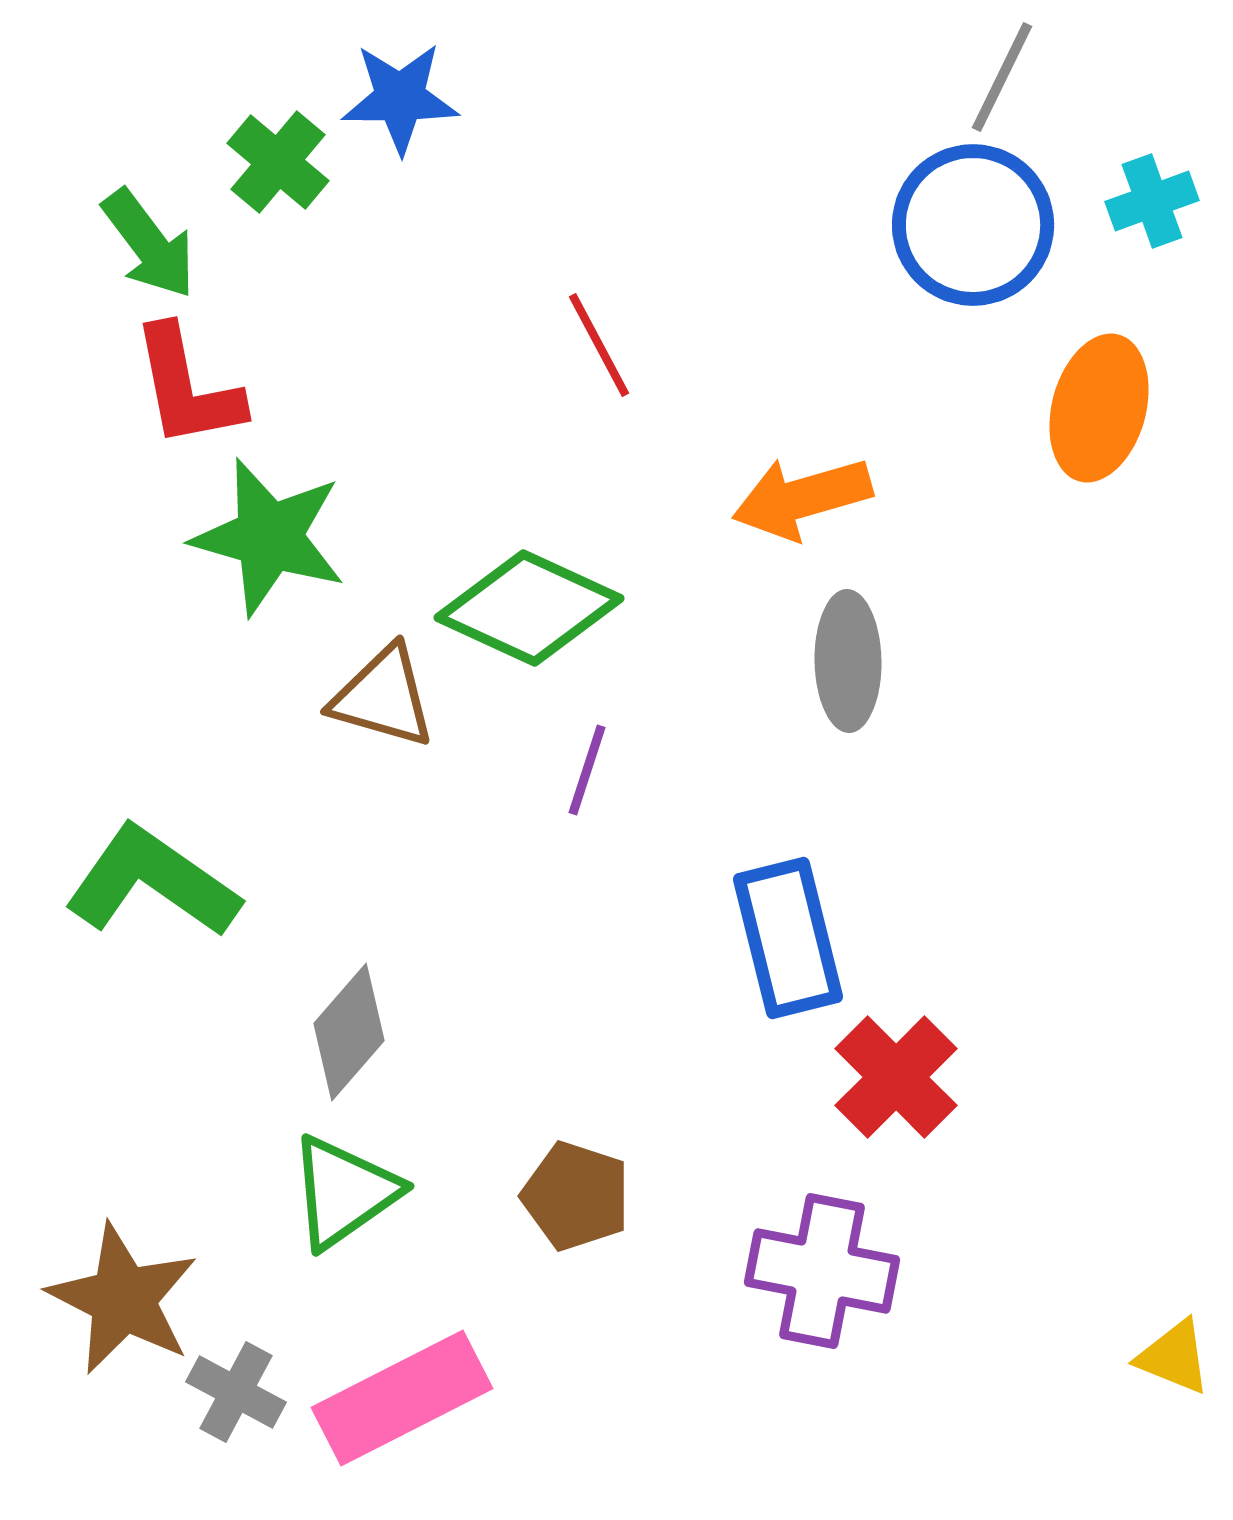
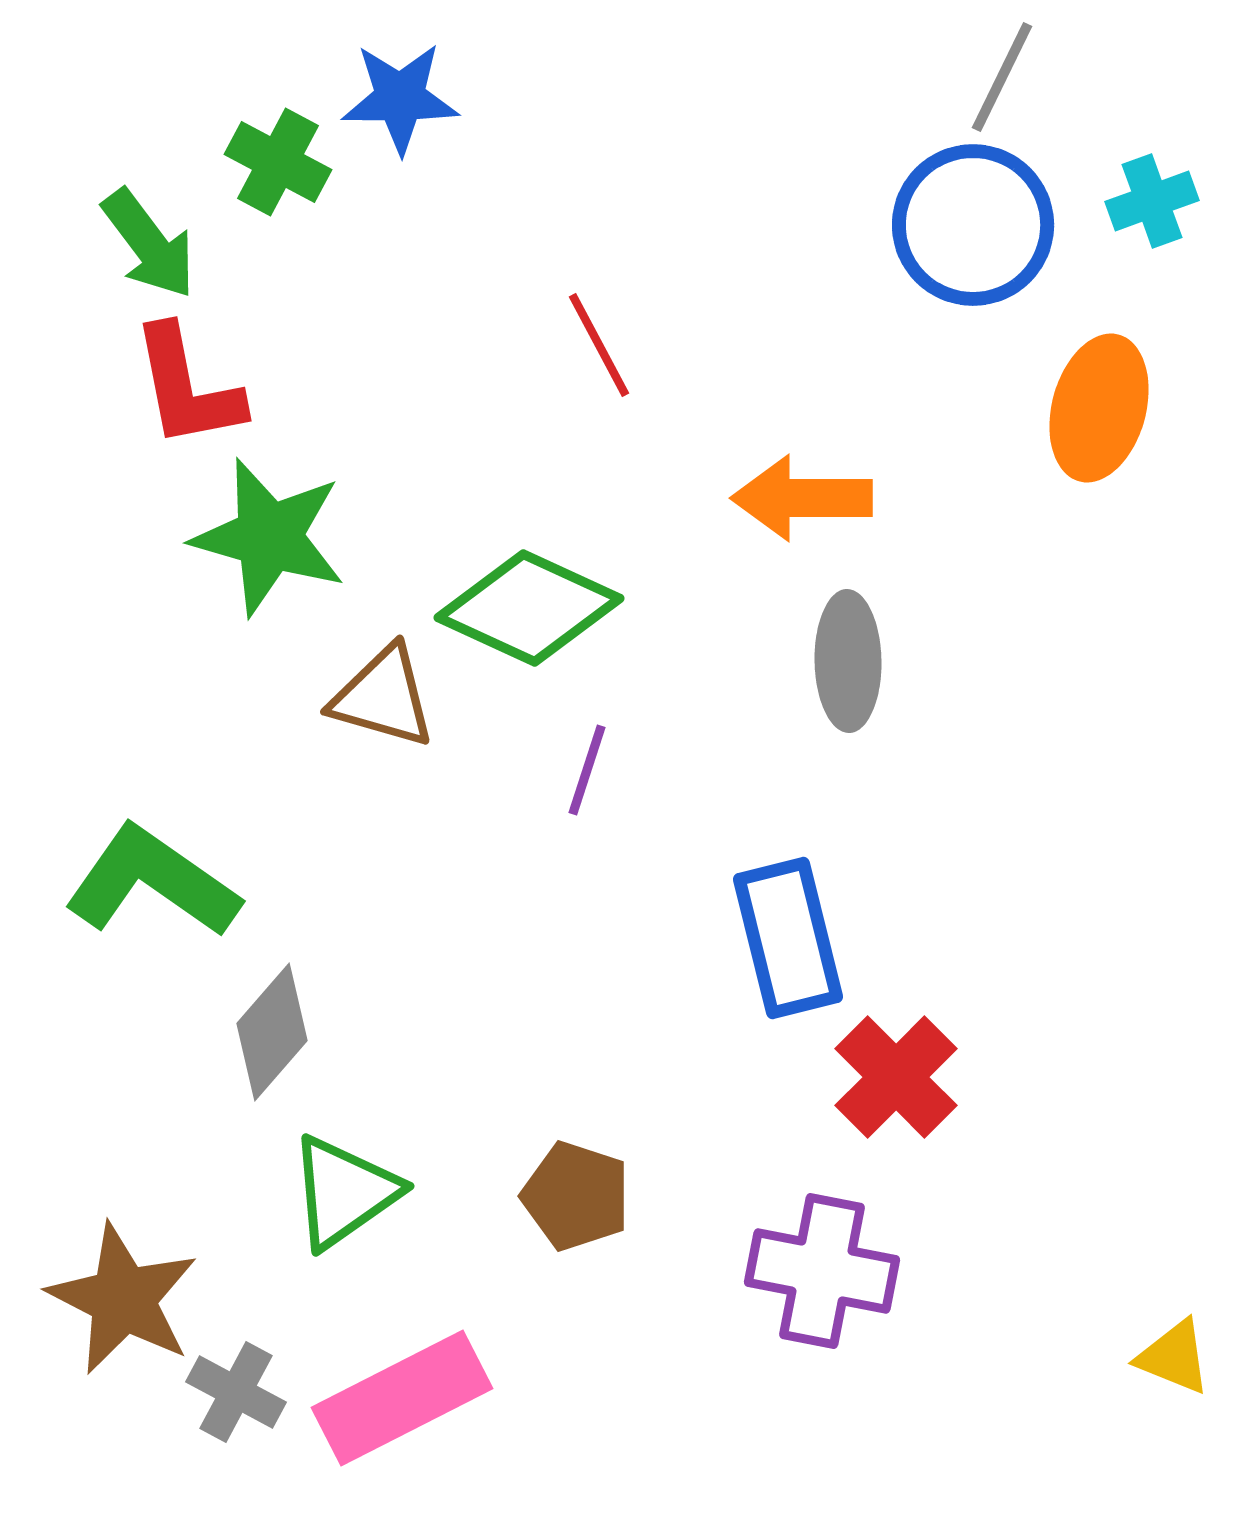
green cross: rotated 12 degrees counterclockwise
orange arrow: rotated 16 degrees clockwise
gray diamond: moved 77 px left
